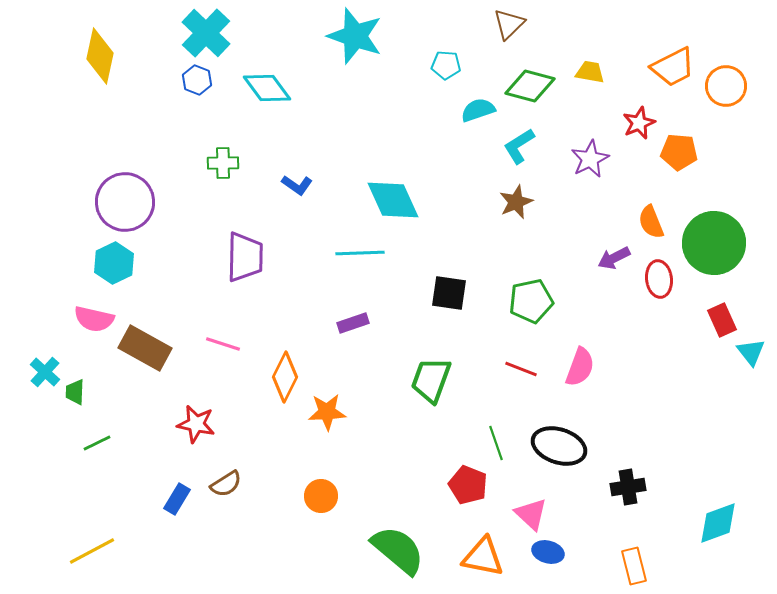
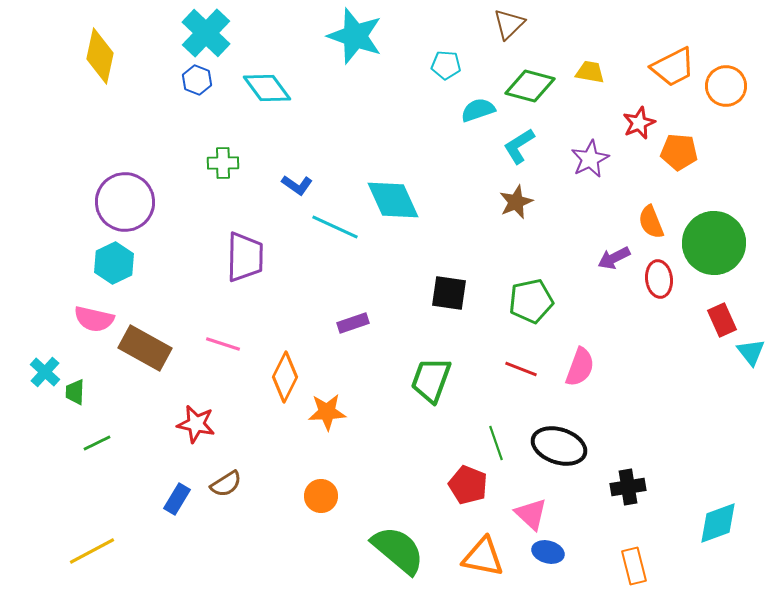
cyan line at (360, 253): moved 25 px left, 26 px up; rotated 27 degrees clockwise
